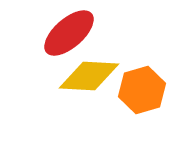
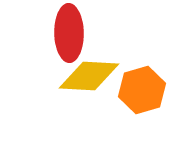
red ellipse: rotated 50 degrees counterclockwise
